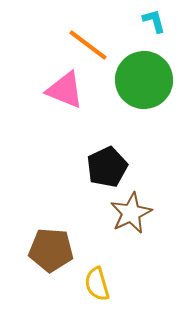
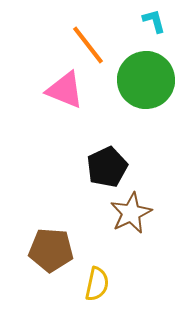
orange line: rotated 15 degrees clockwise
green circle: moved 2 px right
yellow semicircle: rotated 152 degrees counterclockwise
